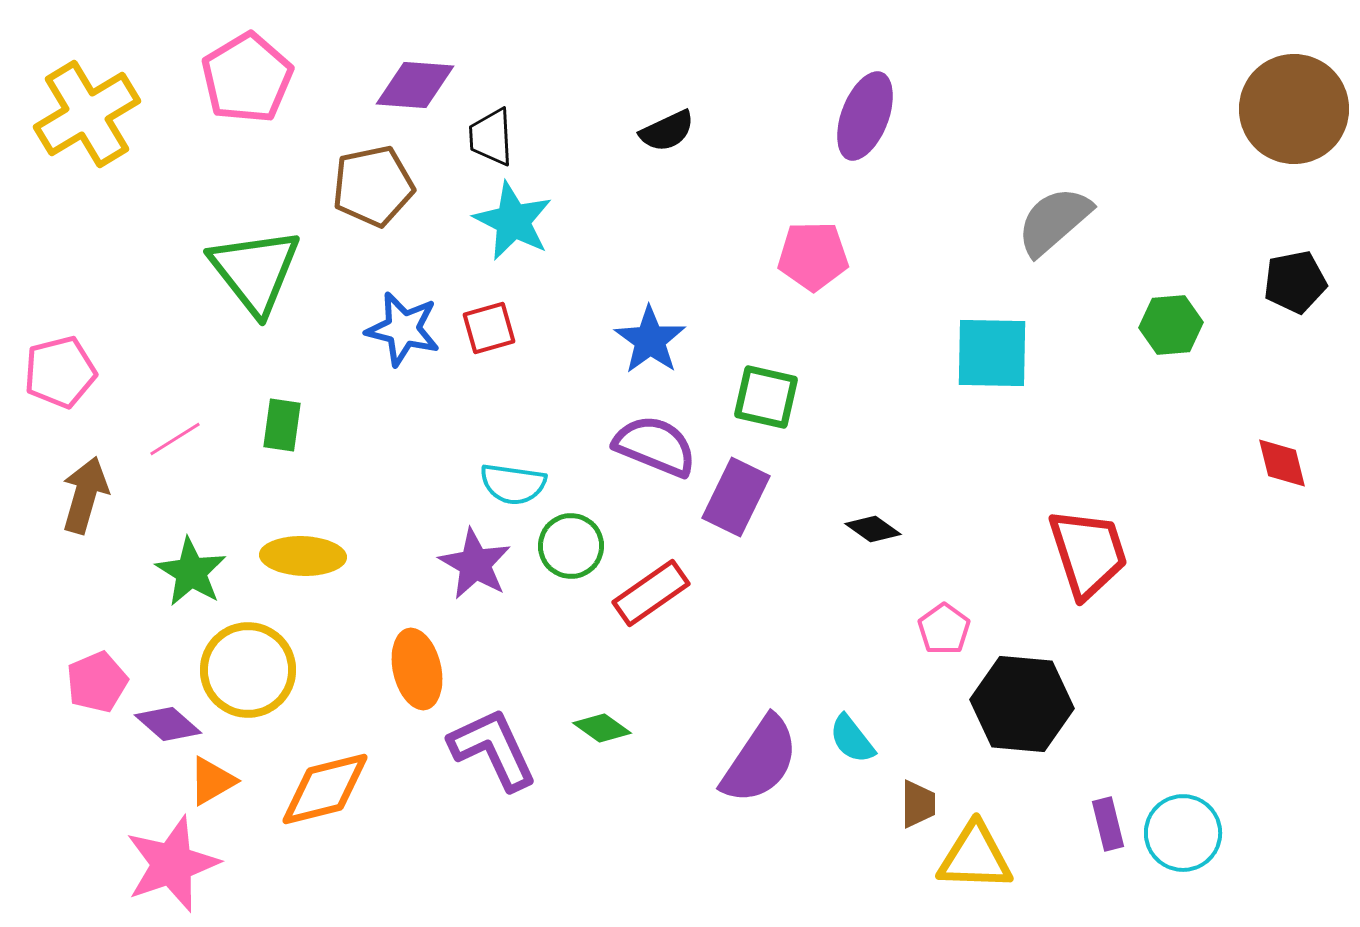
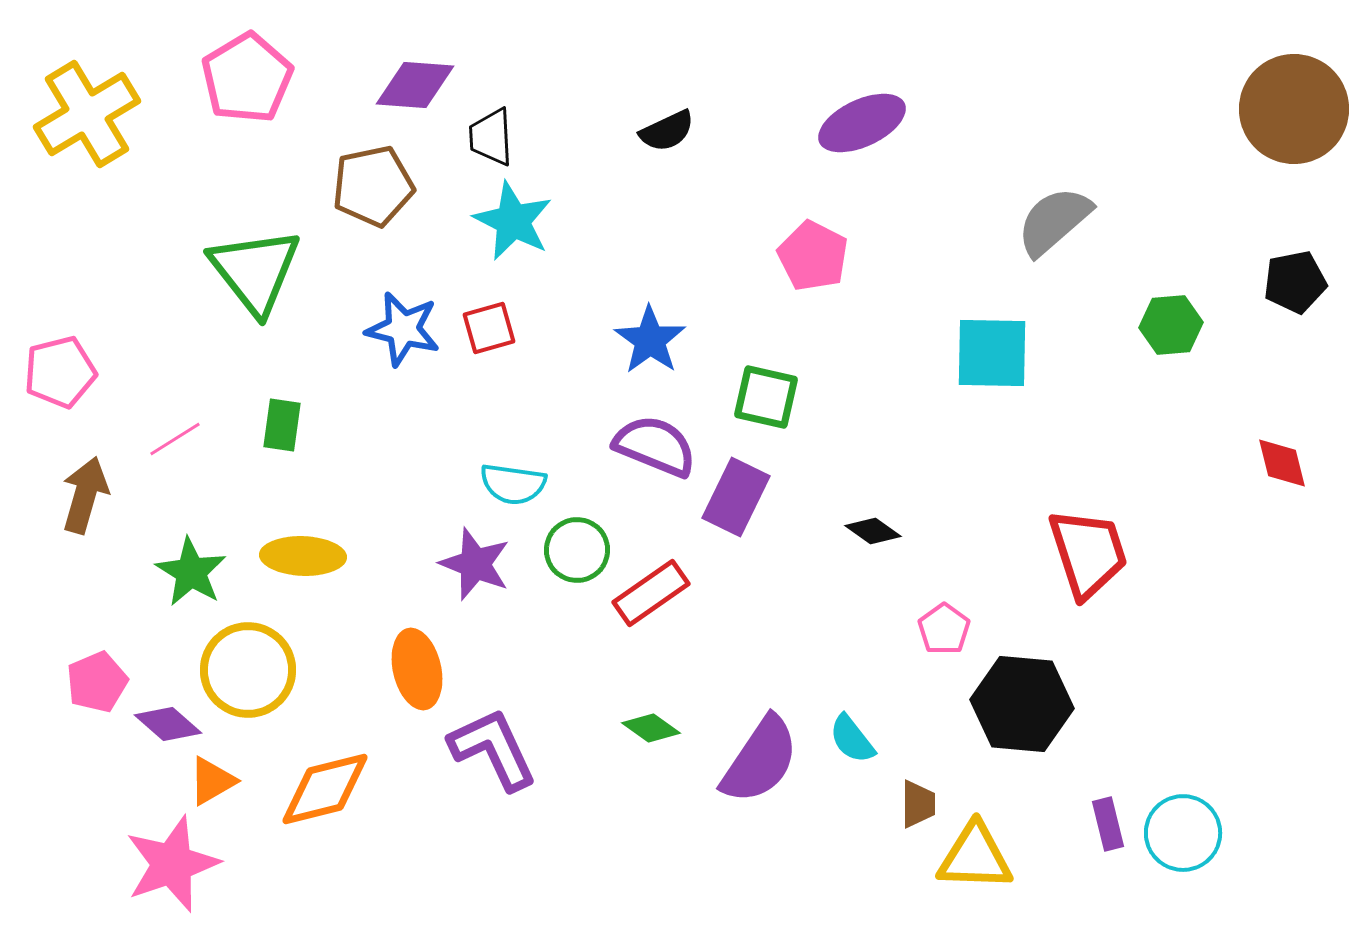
purple ellipse at (865, 116): moved 3 px left, 7 px down; rotated 44 degrees clockwise
pink pentagon at (813, 256): rotated 28 degrees clockwise
black diamond at (873, 529): moved 2 px down
green circle at (571, 546): moved 6 px right, 4 px down
purple star at (475, 564): rotated 8 degrees counterclockwise
green diamond at (602, 728): moved 49 px right
